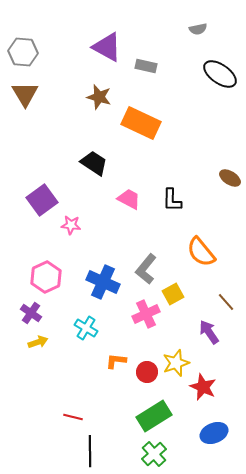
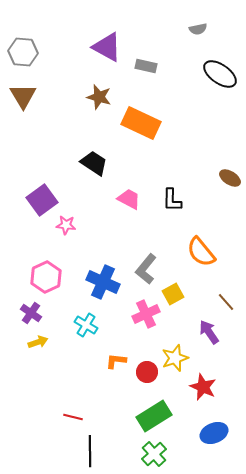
brown triangle: moved 2 px left, 2 px down
pink star: moved 5 px left
cyan cross: moved 3 px up
yellow star: moved 1 px left, 5 px up
